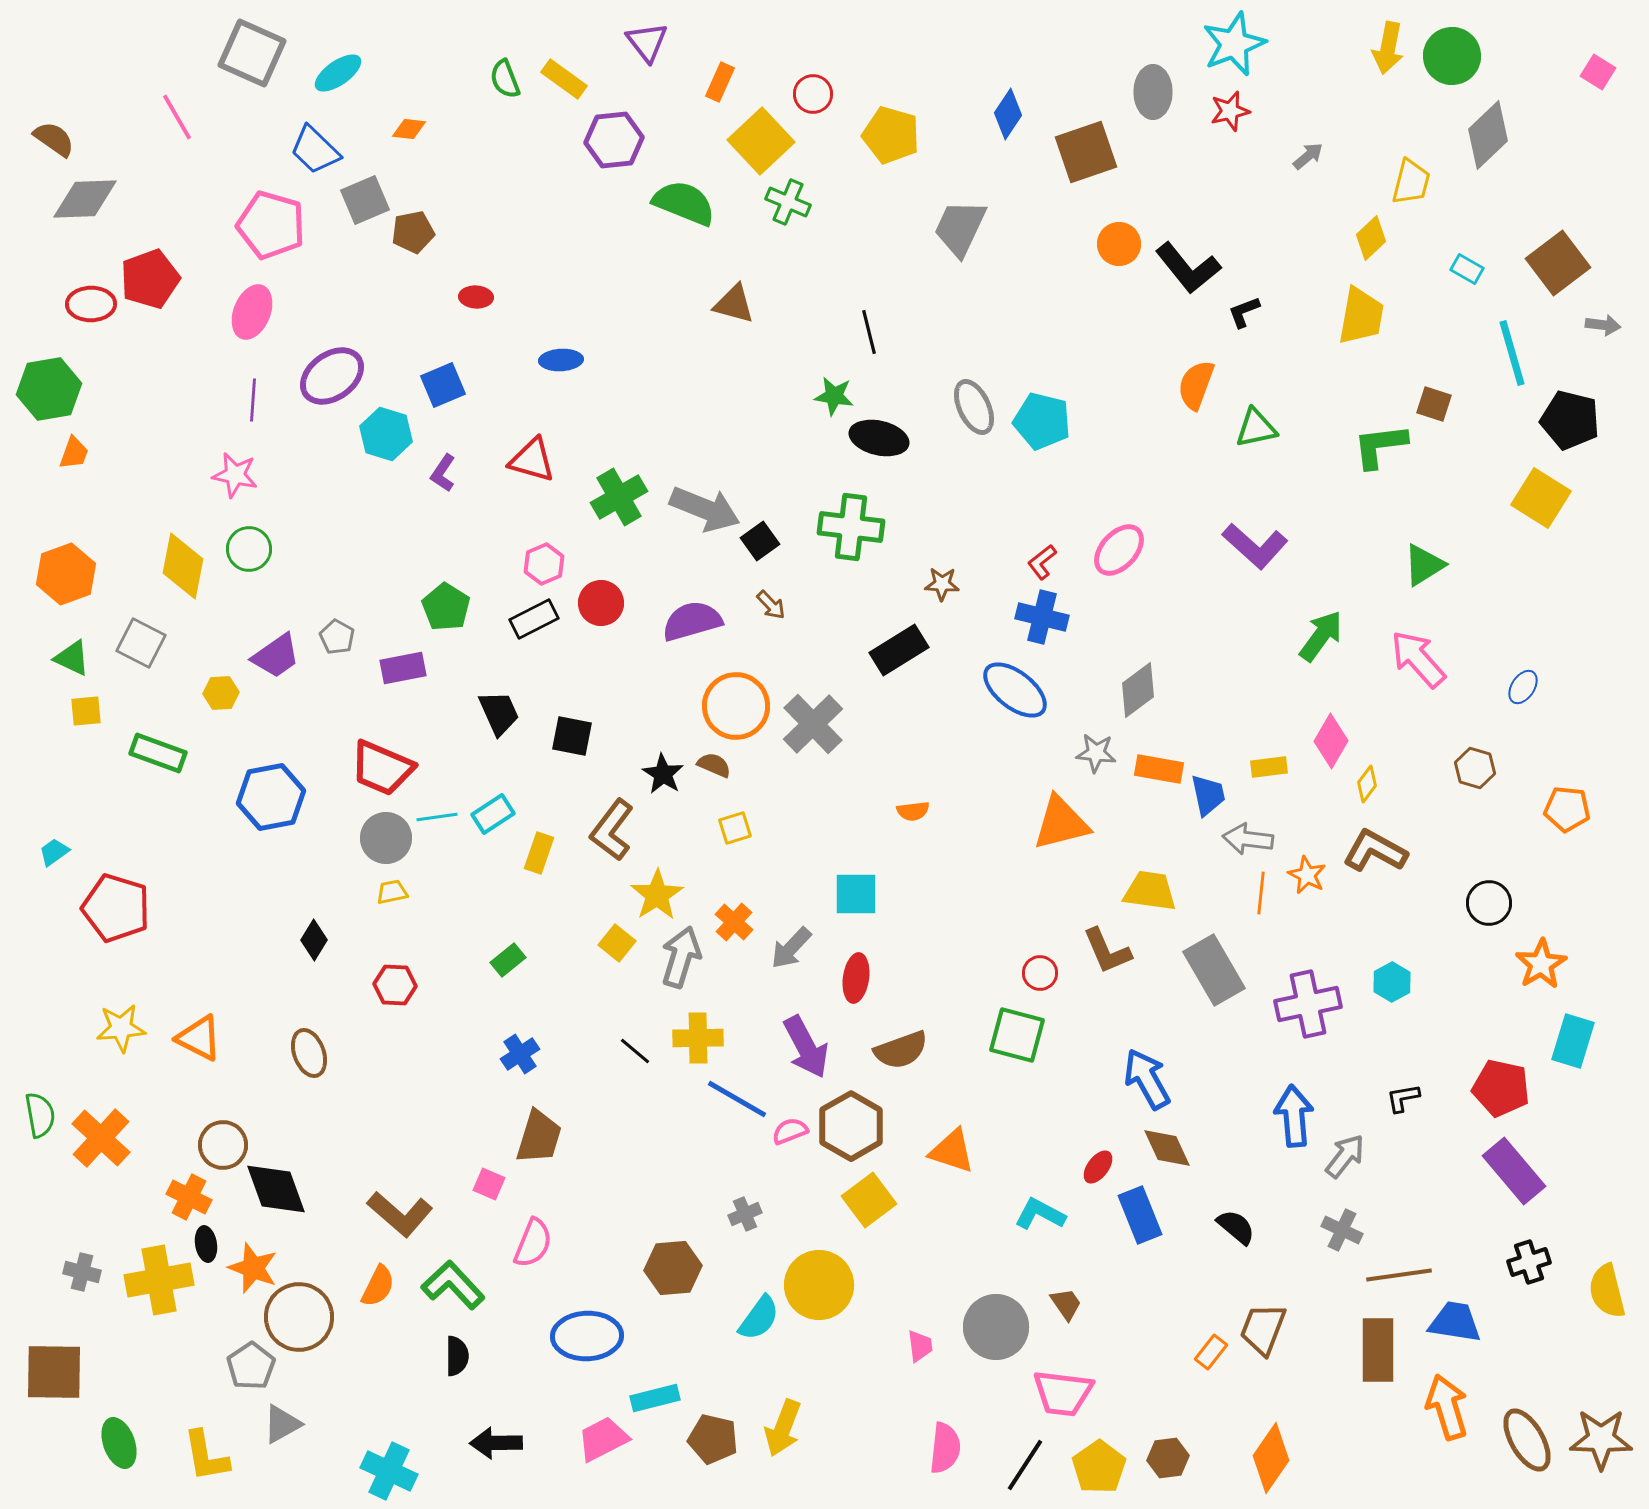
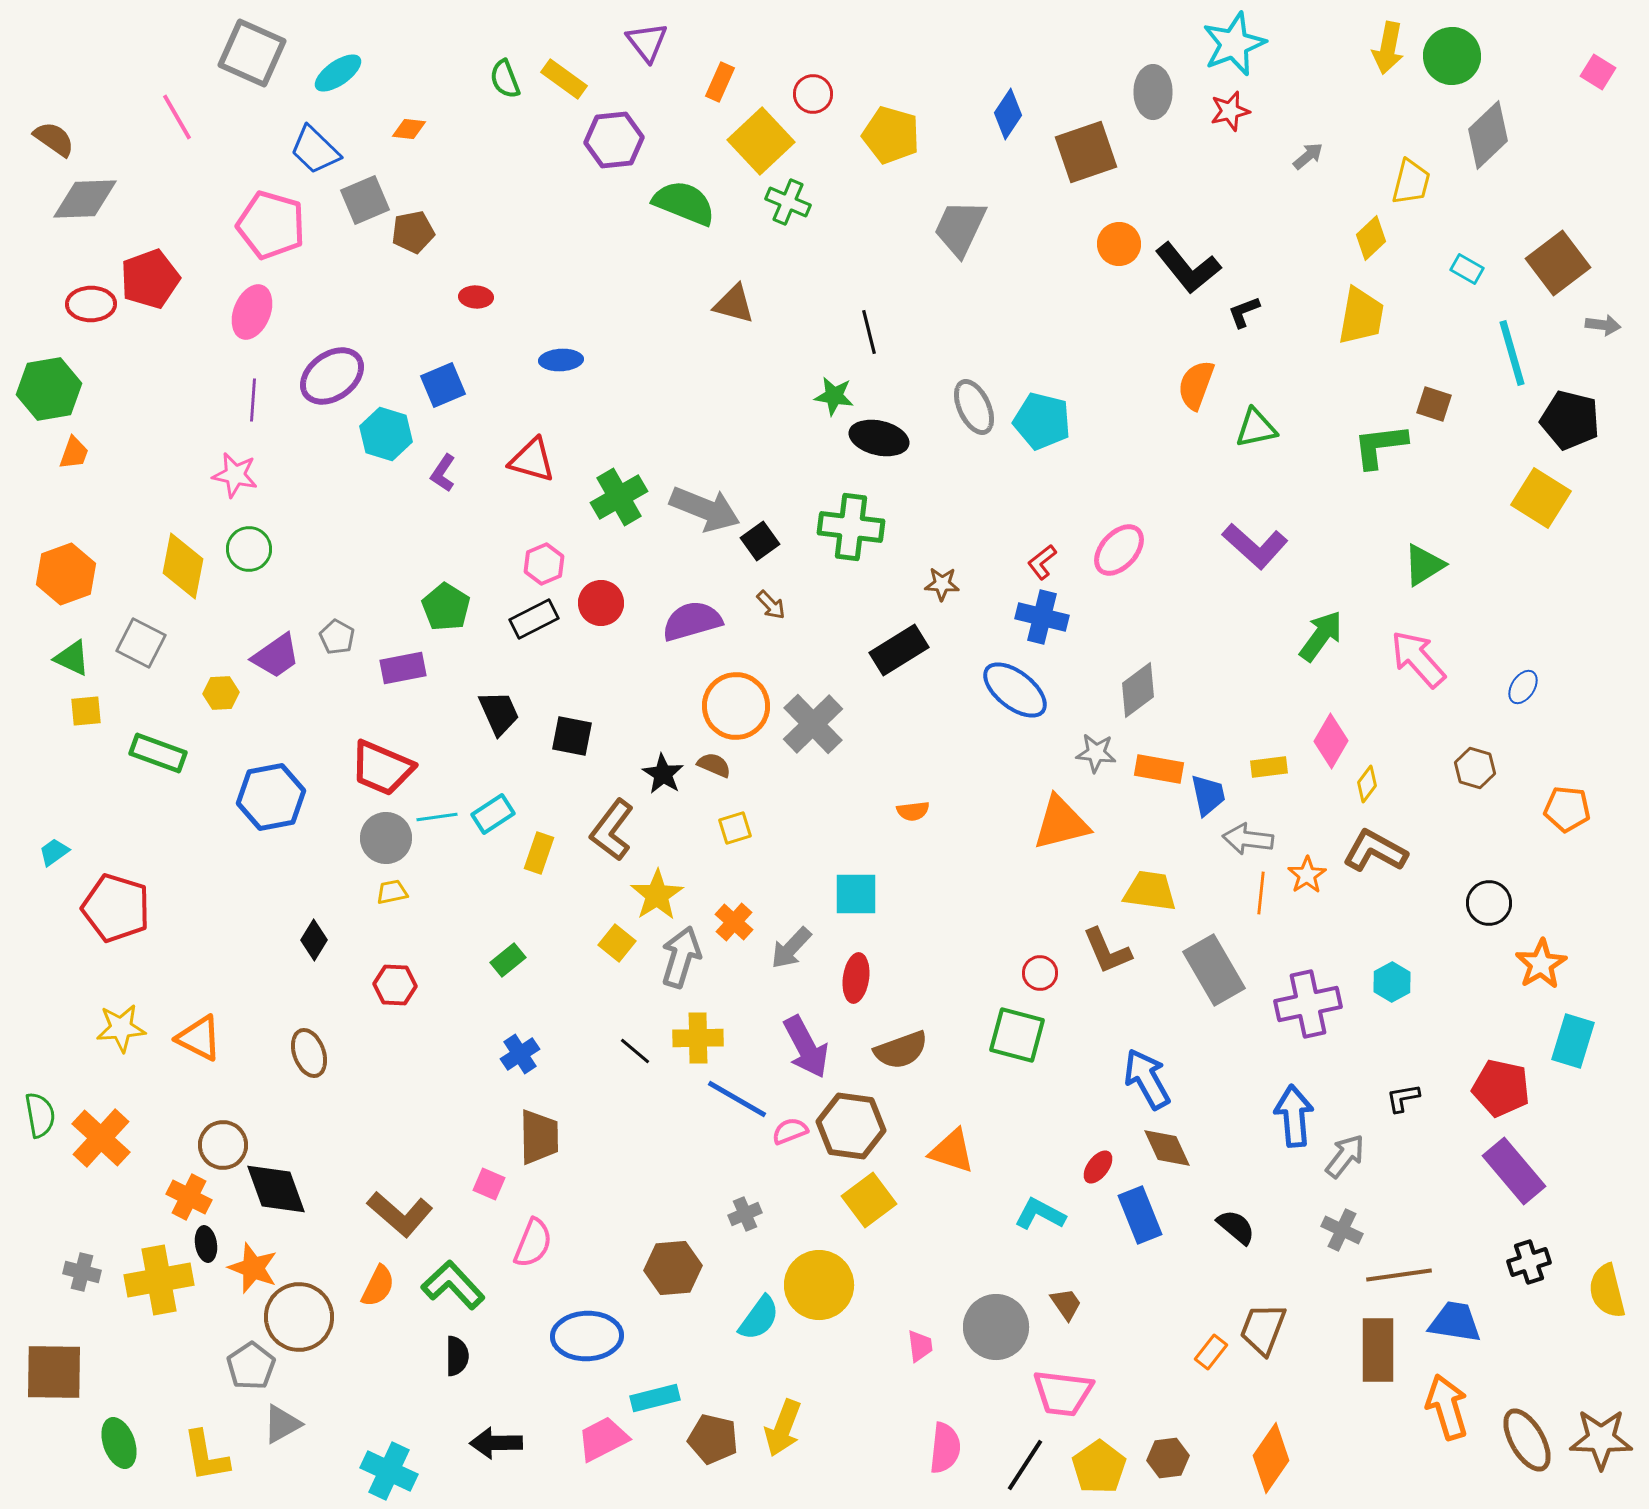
orange star at (1307, 875): rotated 12 degrees clockwise
brown hexagon at (851, 1126): rotated 22 degrees counterclockwise
brown trapezoid at (539, 1137): rotated 18 degrees counterclockwise
